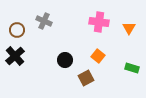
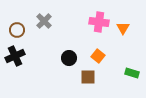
gray cross: rotated 21 degrees clockwise
orange triangle: moved 6 px left
black cross: rotated 18 degrees clockwise
black circle: moved 4 px right, 2 px up
green rectangle: moved 5 px down
brown square: moved 2 px right, 1 px up; rotated 28 degrees clockwise
